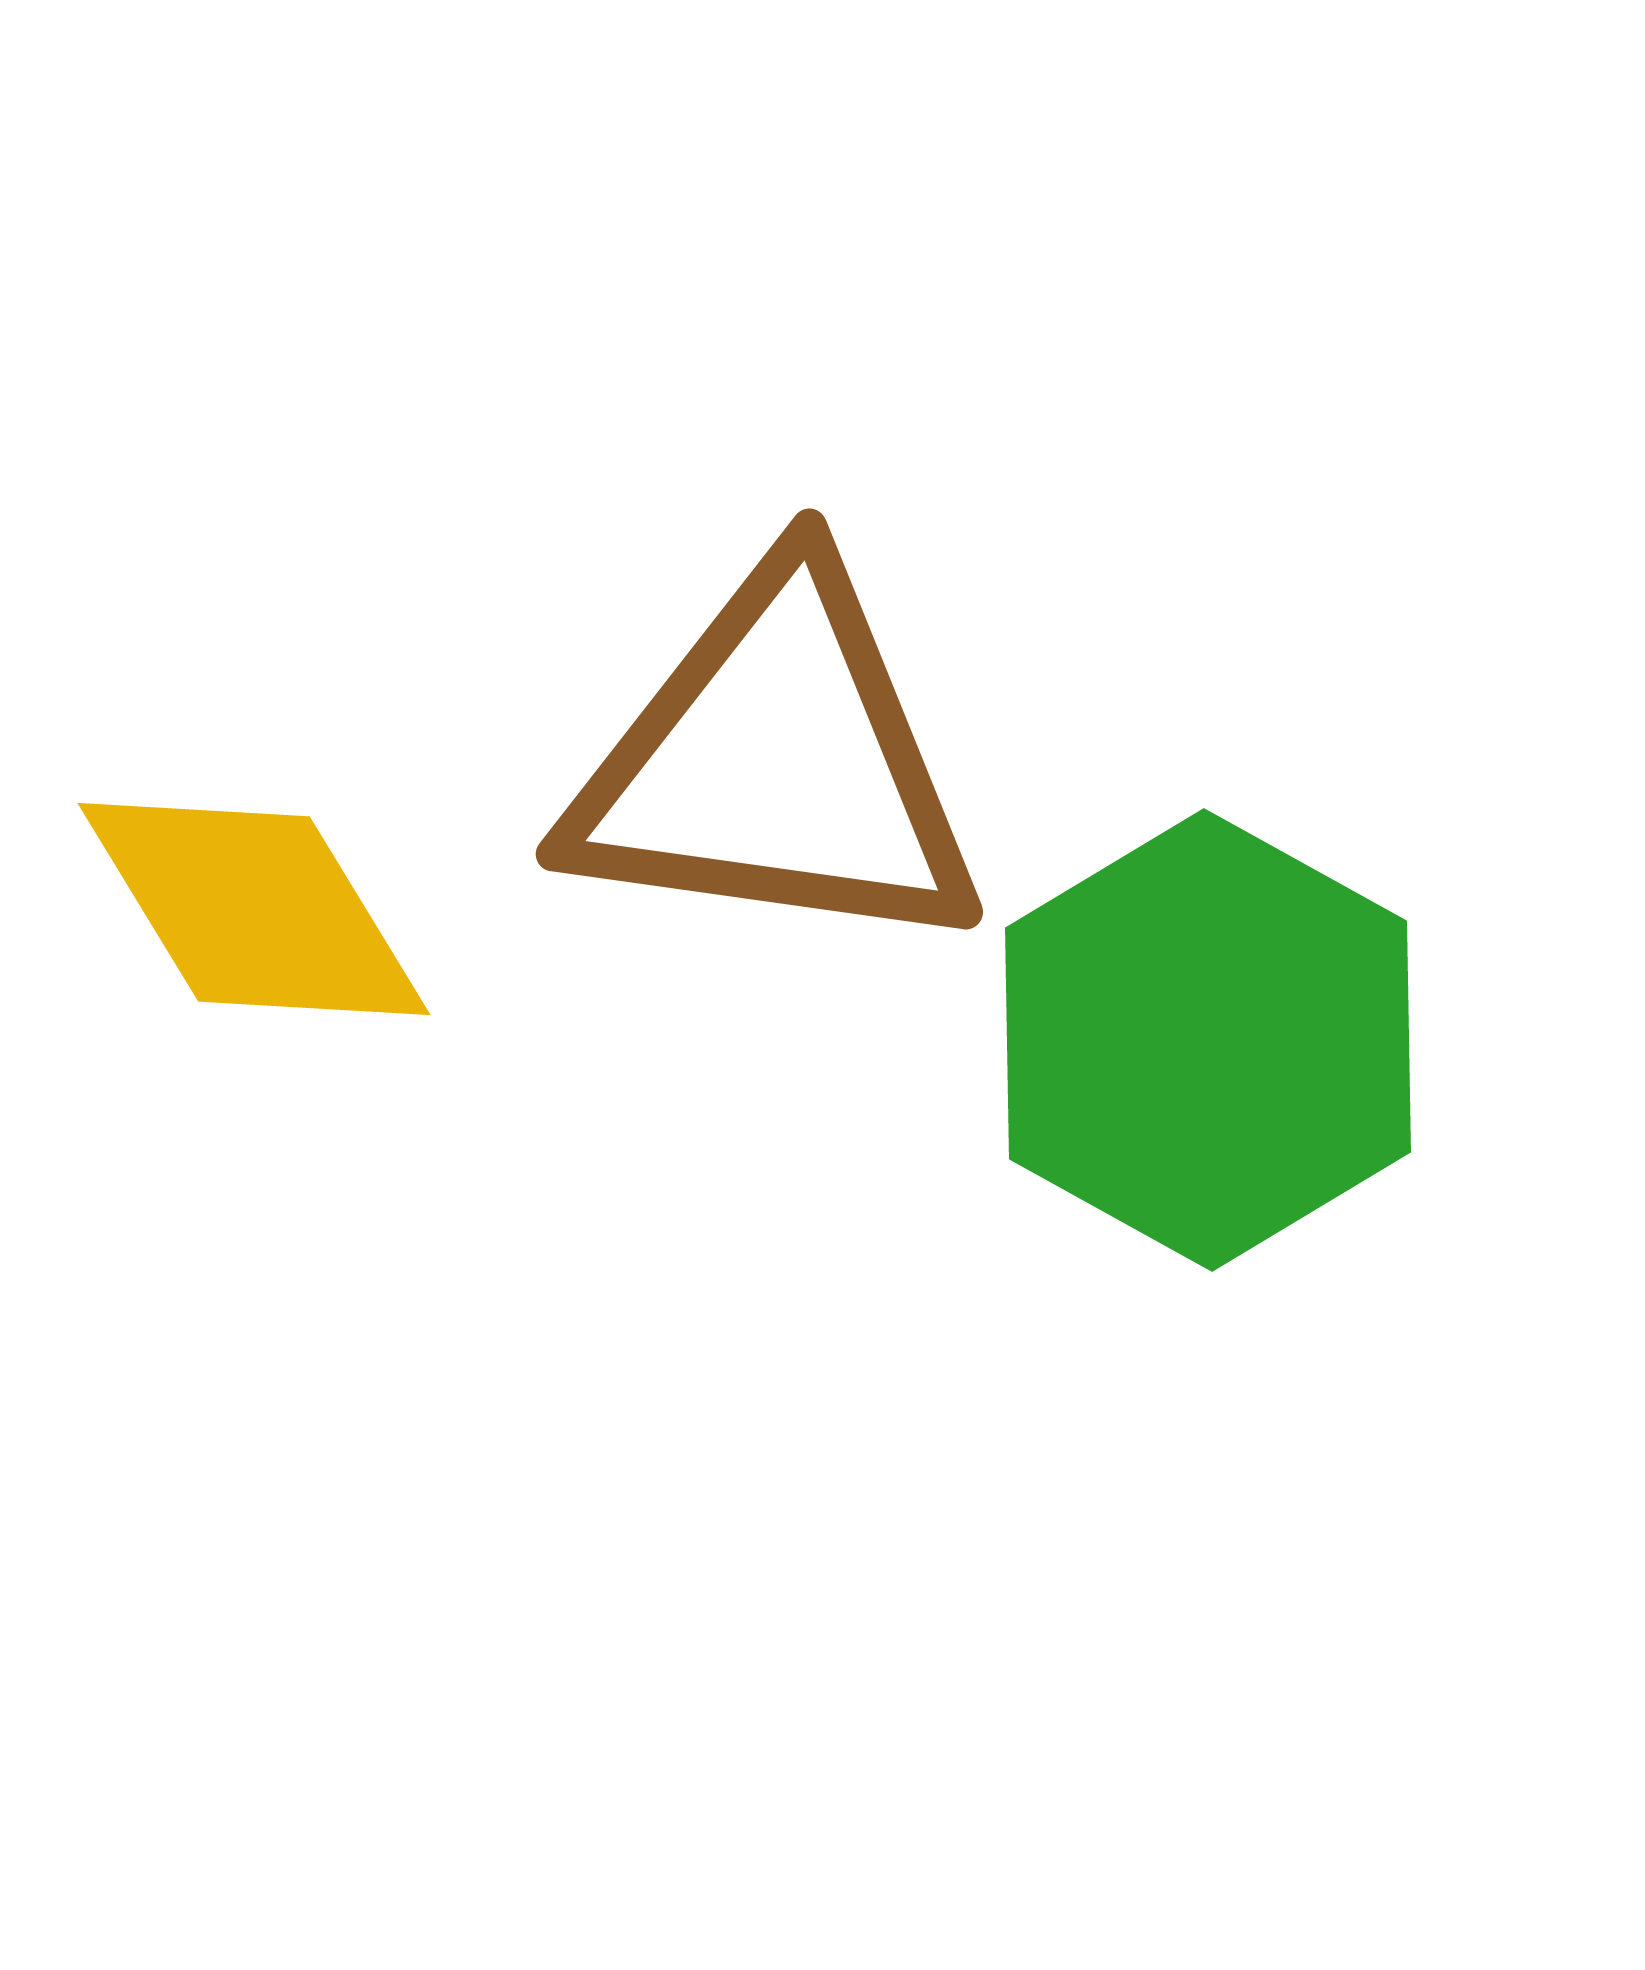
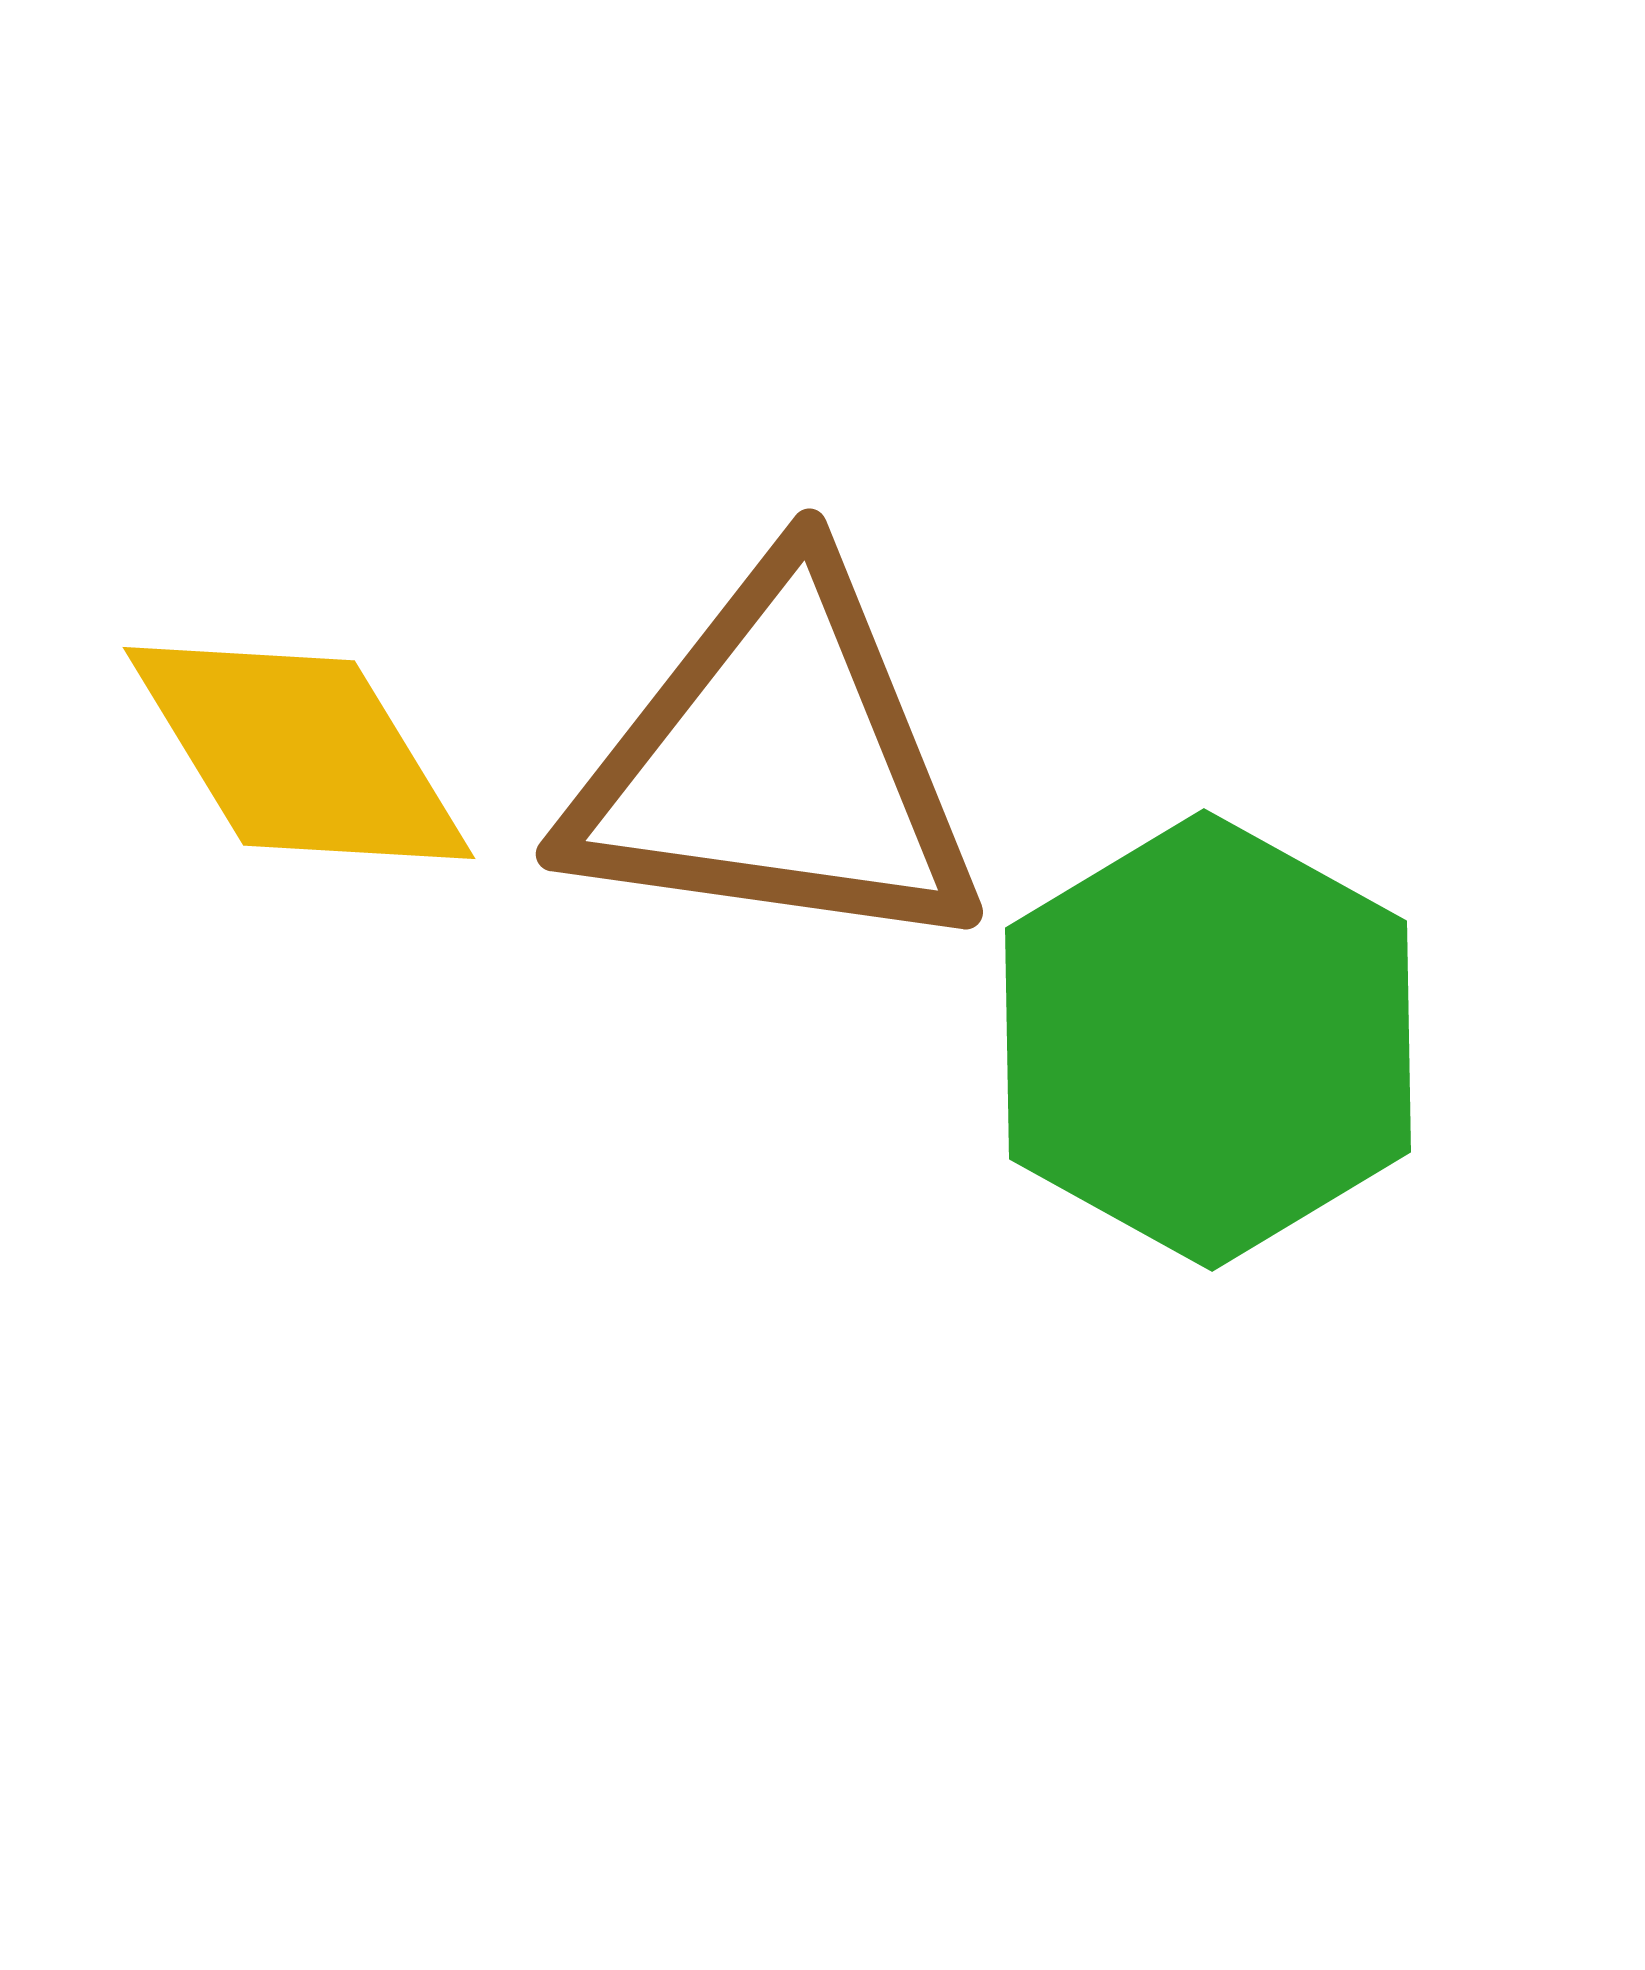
yellow diamond: moved 45 px right, 156 px up
